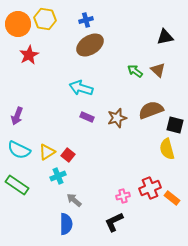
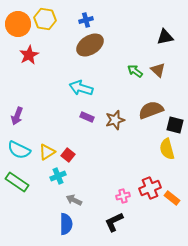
brown star: moved 2 px left, 2 px down
green rectangle: moved 3 px up
gray arrow: rotated 14 degrees counterclockwise
